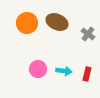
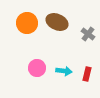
pink circle: moved 1 px left, 1 px up
